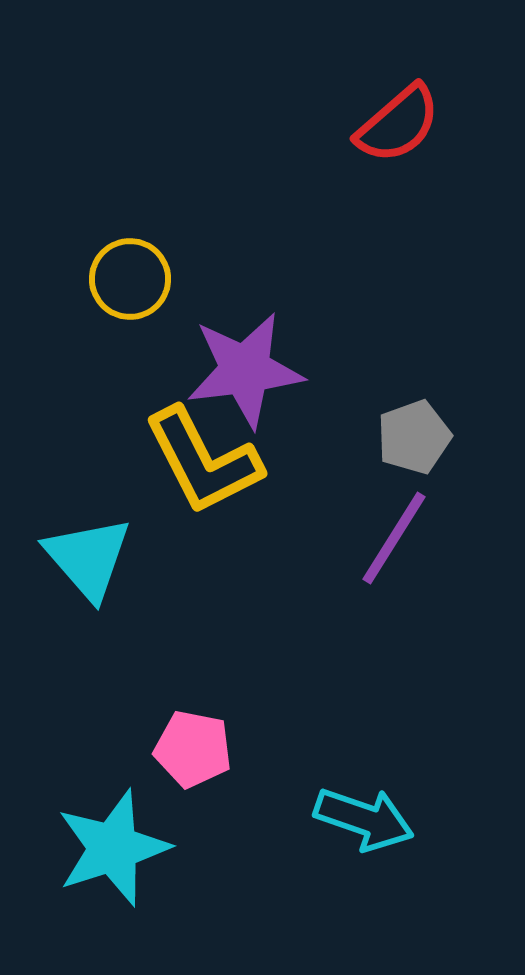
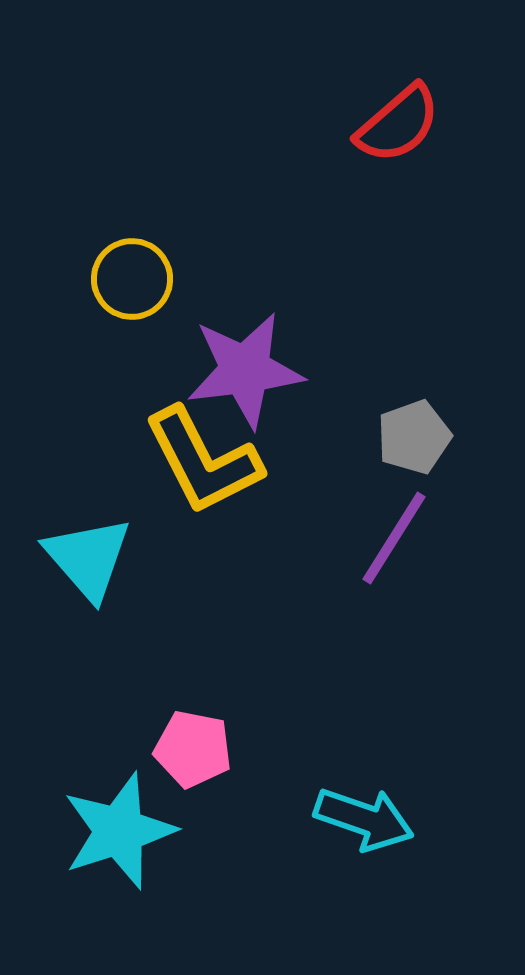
yellow circle: moved 2 px right
cyan star: moved 6 px right, 17 px up
